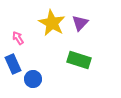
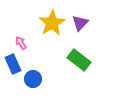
yellow star: rotated 12 degrees clockwise
pink arrow: moved 3 px right, 5 px down
green rectangle: rotated 20 degrees clockwise
